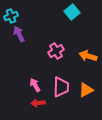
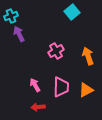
orange arrow: rotated 54 degrees clockwise
red arrow: moved 4 px down
